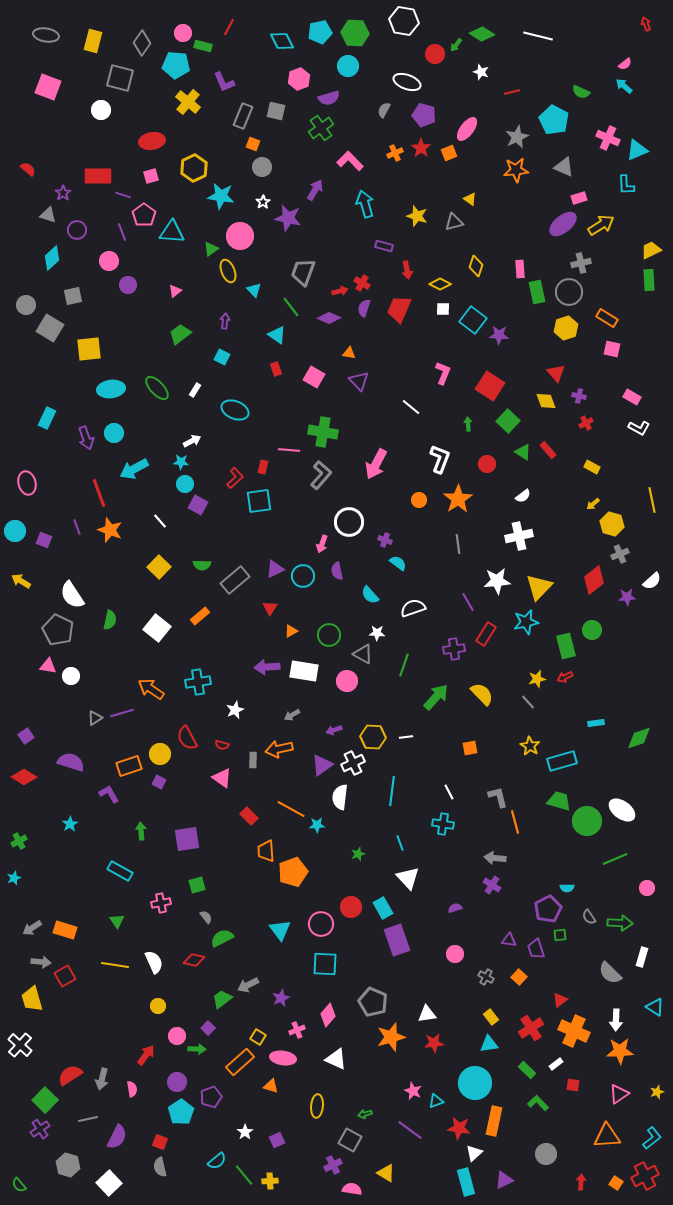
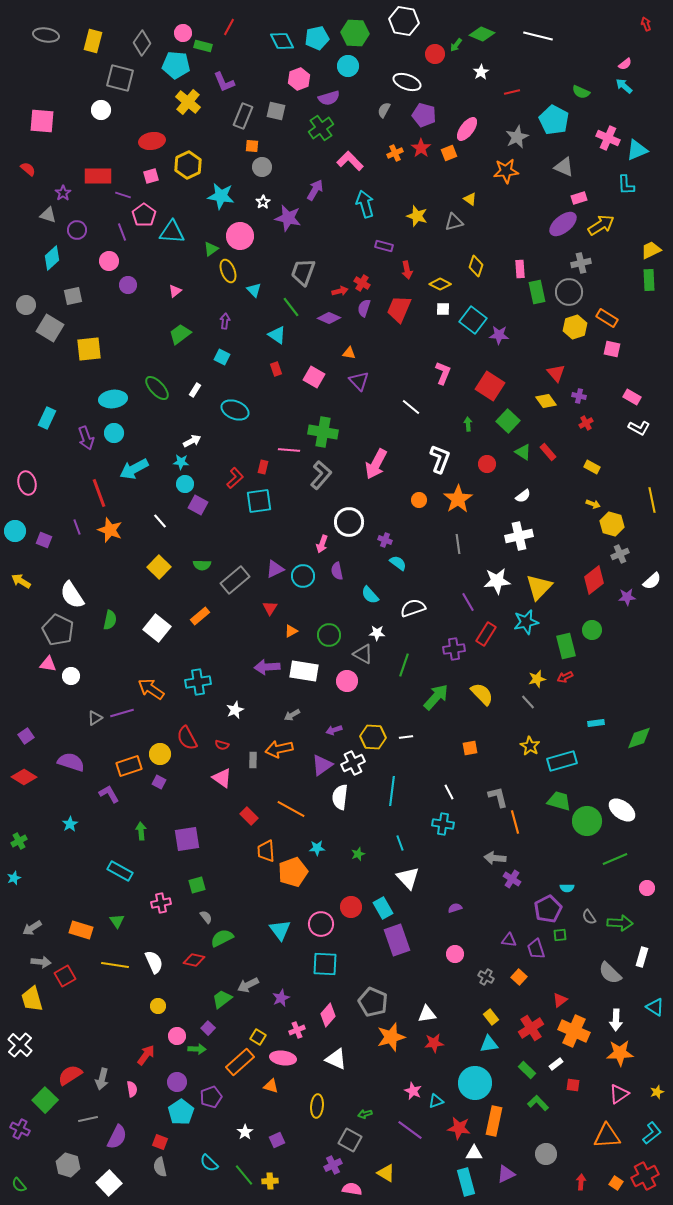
cyan pentagon at (320, 32): moved 3 px left, 6 px down
green diamond at (482, 34): rotated 10 degrees counterclockwise
white star at (481, 72): rotated 21 degrees clockwise
pink square at (48, 87): moved 6 px left, 34 px down; rotated 16 degrees counterclockwise
orange square at (253, 144): moved 1 px left, 2 px down; rotated 16 degrees counterclockwise
yellow hexagon at (194, 168): moved 6 px left, 3 px up
orange star at (516, 170): moved 10 px left, 1 px down
yellow hexagon at (566, 328): moved 9 px right, 1 px up
cyan ellipse at (111, 389): moved 2 px right, 10 px down
yellow diamond at (546, 401): rotated 15 degrees counterclockwise
red rectangle at (548, 450): moved 2 px down
yellow arrow at (593, 504): rotated 120 degrees counterclockwise
pink triangle at (48, 666): moved 2 px up
cyan star at (317, 825): moved 23 px down
purple cross at (492, 885): moved 20 px right, 6 px up
orange rectangle at (65, 930): moved 16 px right
orange star at (620, 1051): moved 2 px down
purple cross at (40, 1129): moved 20 px left; rotated 30 degrees counterclockwise
cyan L-shape at (652, 1138): moved 5 px up
white triangle at (474, 1153): rotated 42 degrees clockwise
cyan semicircle at (217, 1161): moved 8 px left, 2 px down; rotated 84 degrees clockwise
purple triangle at (504, 1180): moved 2 px right, 6 px up
